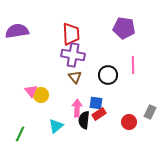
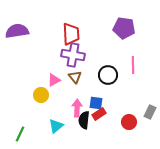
pink triangle: moved 23 px right, 11 px up; rotated 40 degrees clockwise
